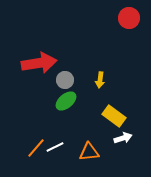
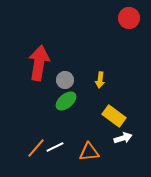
red arrow: rotated 72 degrees counterclockwise
